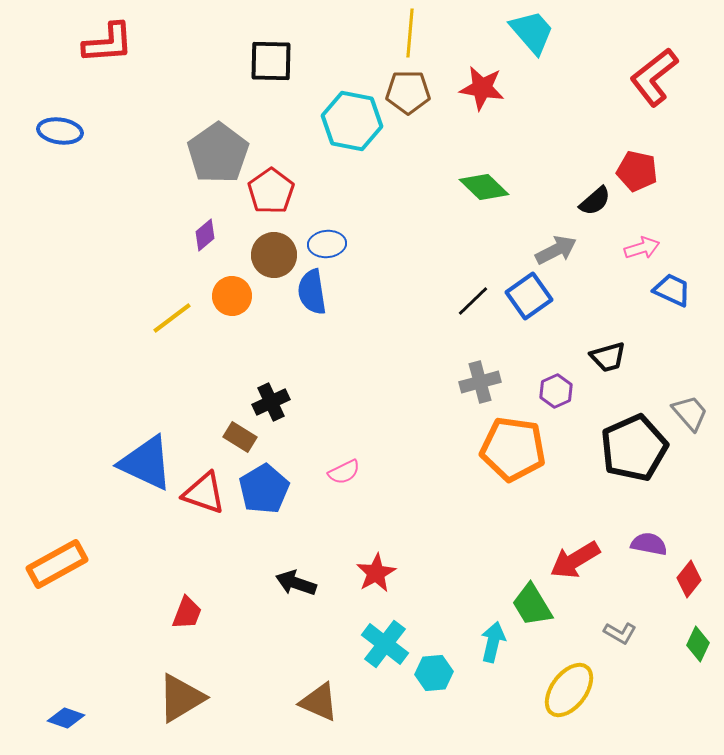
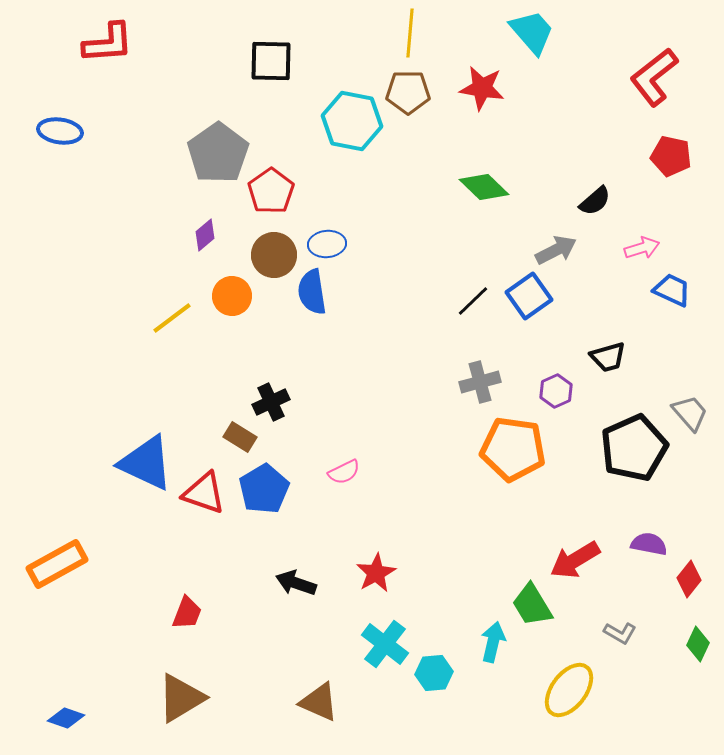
red pentagon at (637, 171): moved 34 px right, 15 px up
